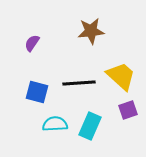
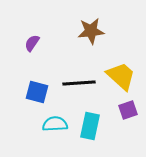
cyan rectangle: rotated 12 degrees counterclockwise
